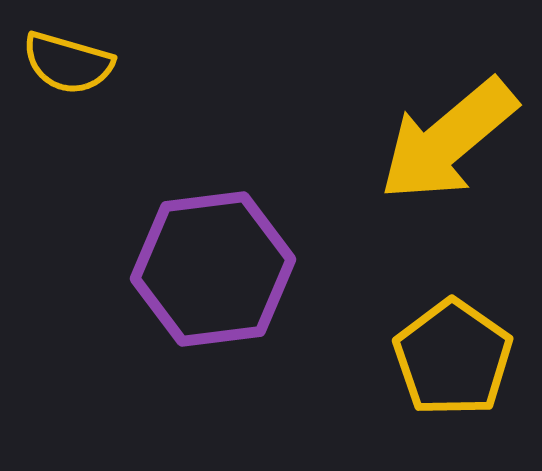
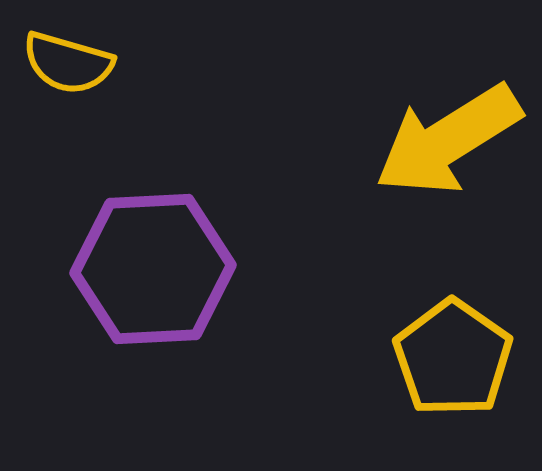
yellow arrow: rotated 8 degrees clockwise
purple hexagon: moved 60 px left; rotated 4 degrees clockwise
